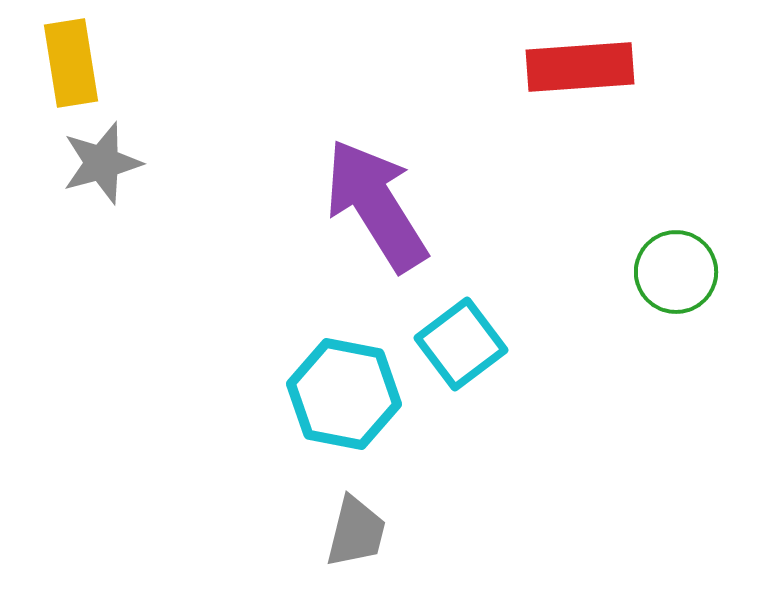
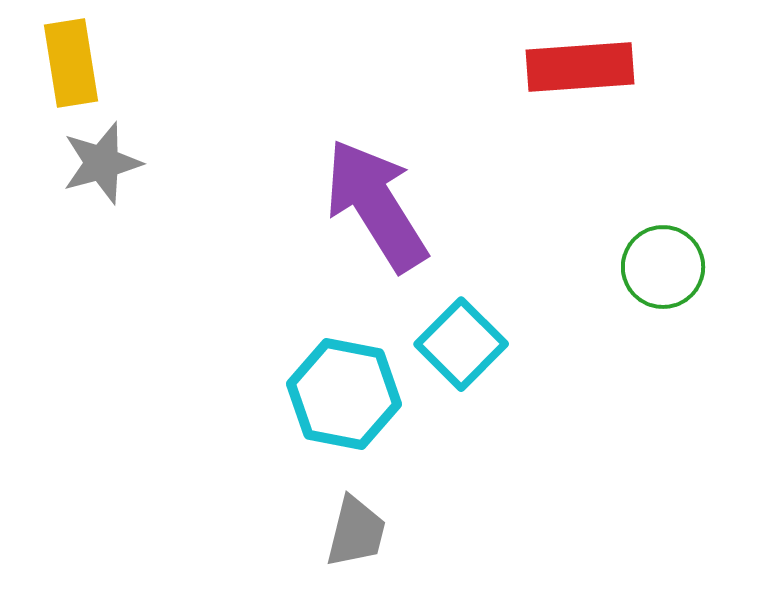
green circle: moved 13 px left, 5 px up
cyan square: rotated 8 degrees counterclockwise
